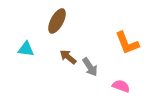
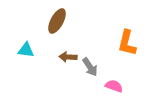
orange L-shape: rotated 36 degrees clockwise
cyan triangle: moved 1 px down
brown arrow: rotated 36 degrees counterclockwise
pink semicircle: moved 7 px left
